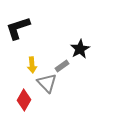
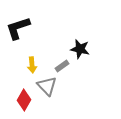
black star: rotated 30 degrees counterclockwise
gray triangle: moved 3 px down
